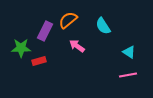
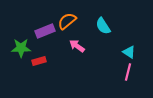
orange semicircle: moved 1 px left, 1 px down
purple rectangle: rotated 42 degrees clockwise
pink line: moved 3 px up; rotated 66 degrees counterclockwise
